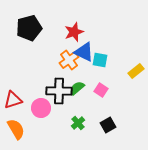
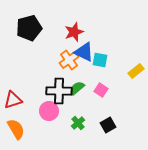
pink circle: moved 8 px right, 3 px down
